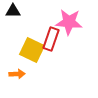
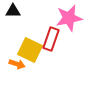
pink star: moved 4 px up; rotated 16 degrees counterclockwise
yellow square: moved 2 px left
orange arrow: moved 10 px up; rotated 21 degrees clockwise
